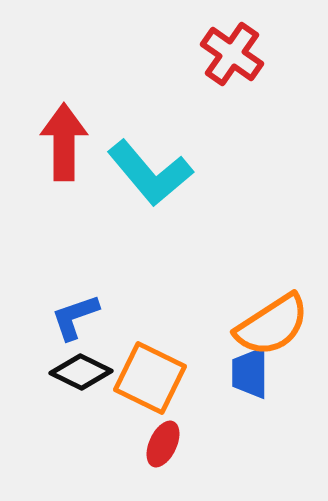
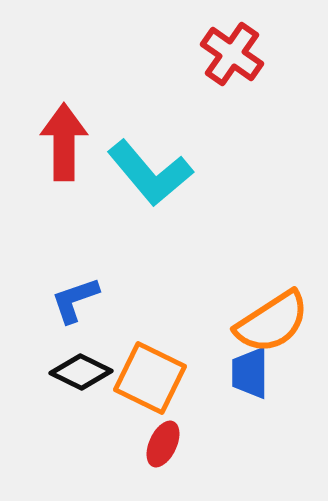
blue L-shape: moved 17 px up
orange semicircle: moved 3 px up
